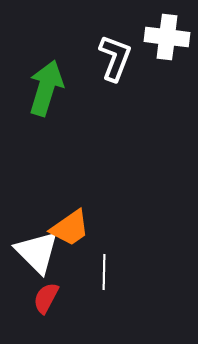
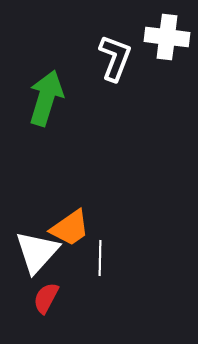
green arrow: moved 10 px down
white triangle: rotated 27 degrees clockwise
white line: moved 4 px left, 14 px up
